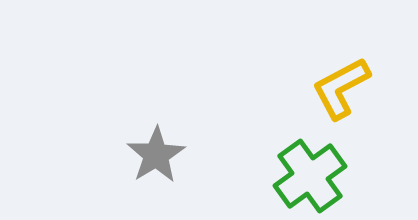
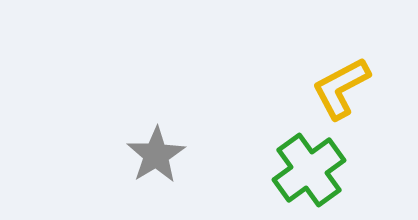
green cross: moved 1 px left, 6 px up
